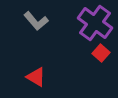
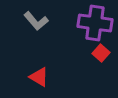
purple cross: rotated 28 degrees counterclockwise
red triangle: moved 3 px right
